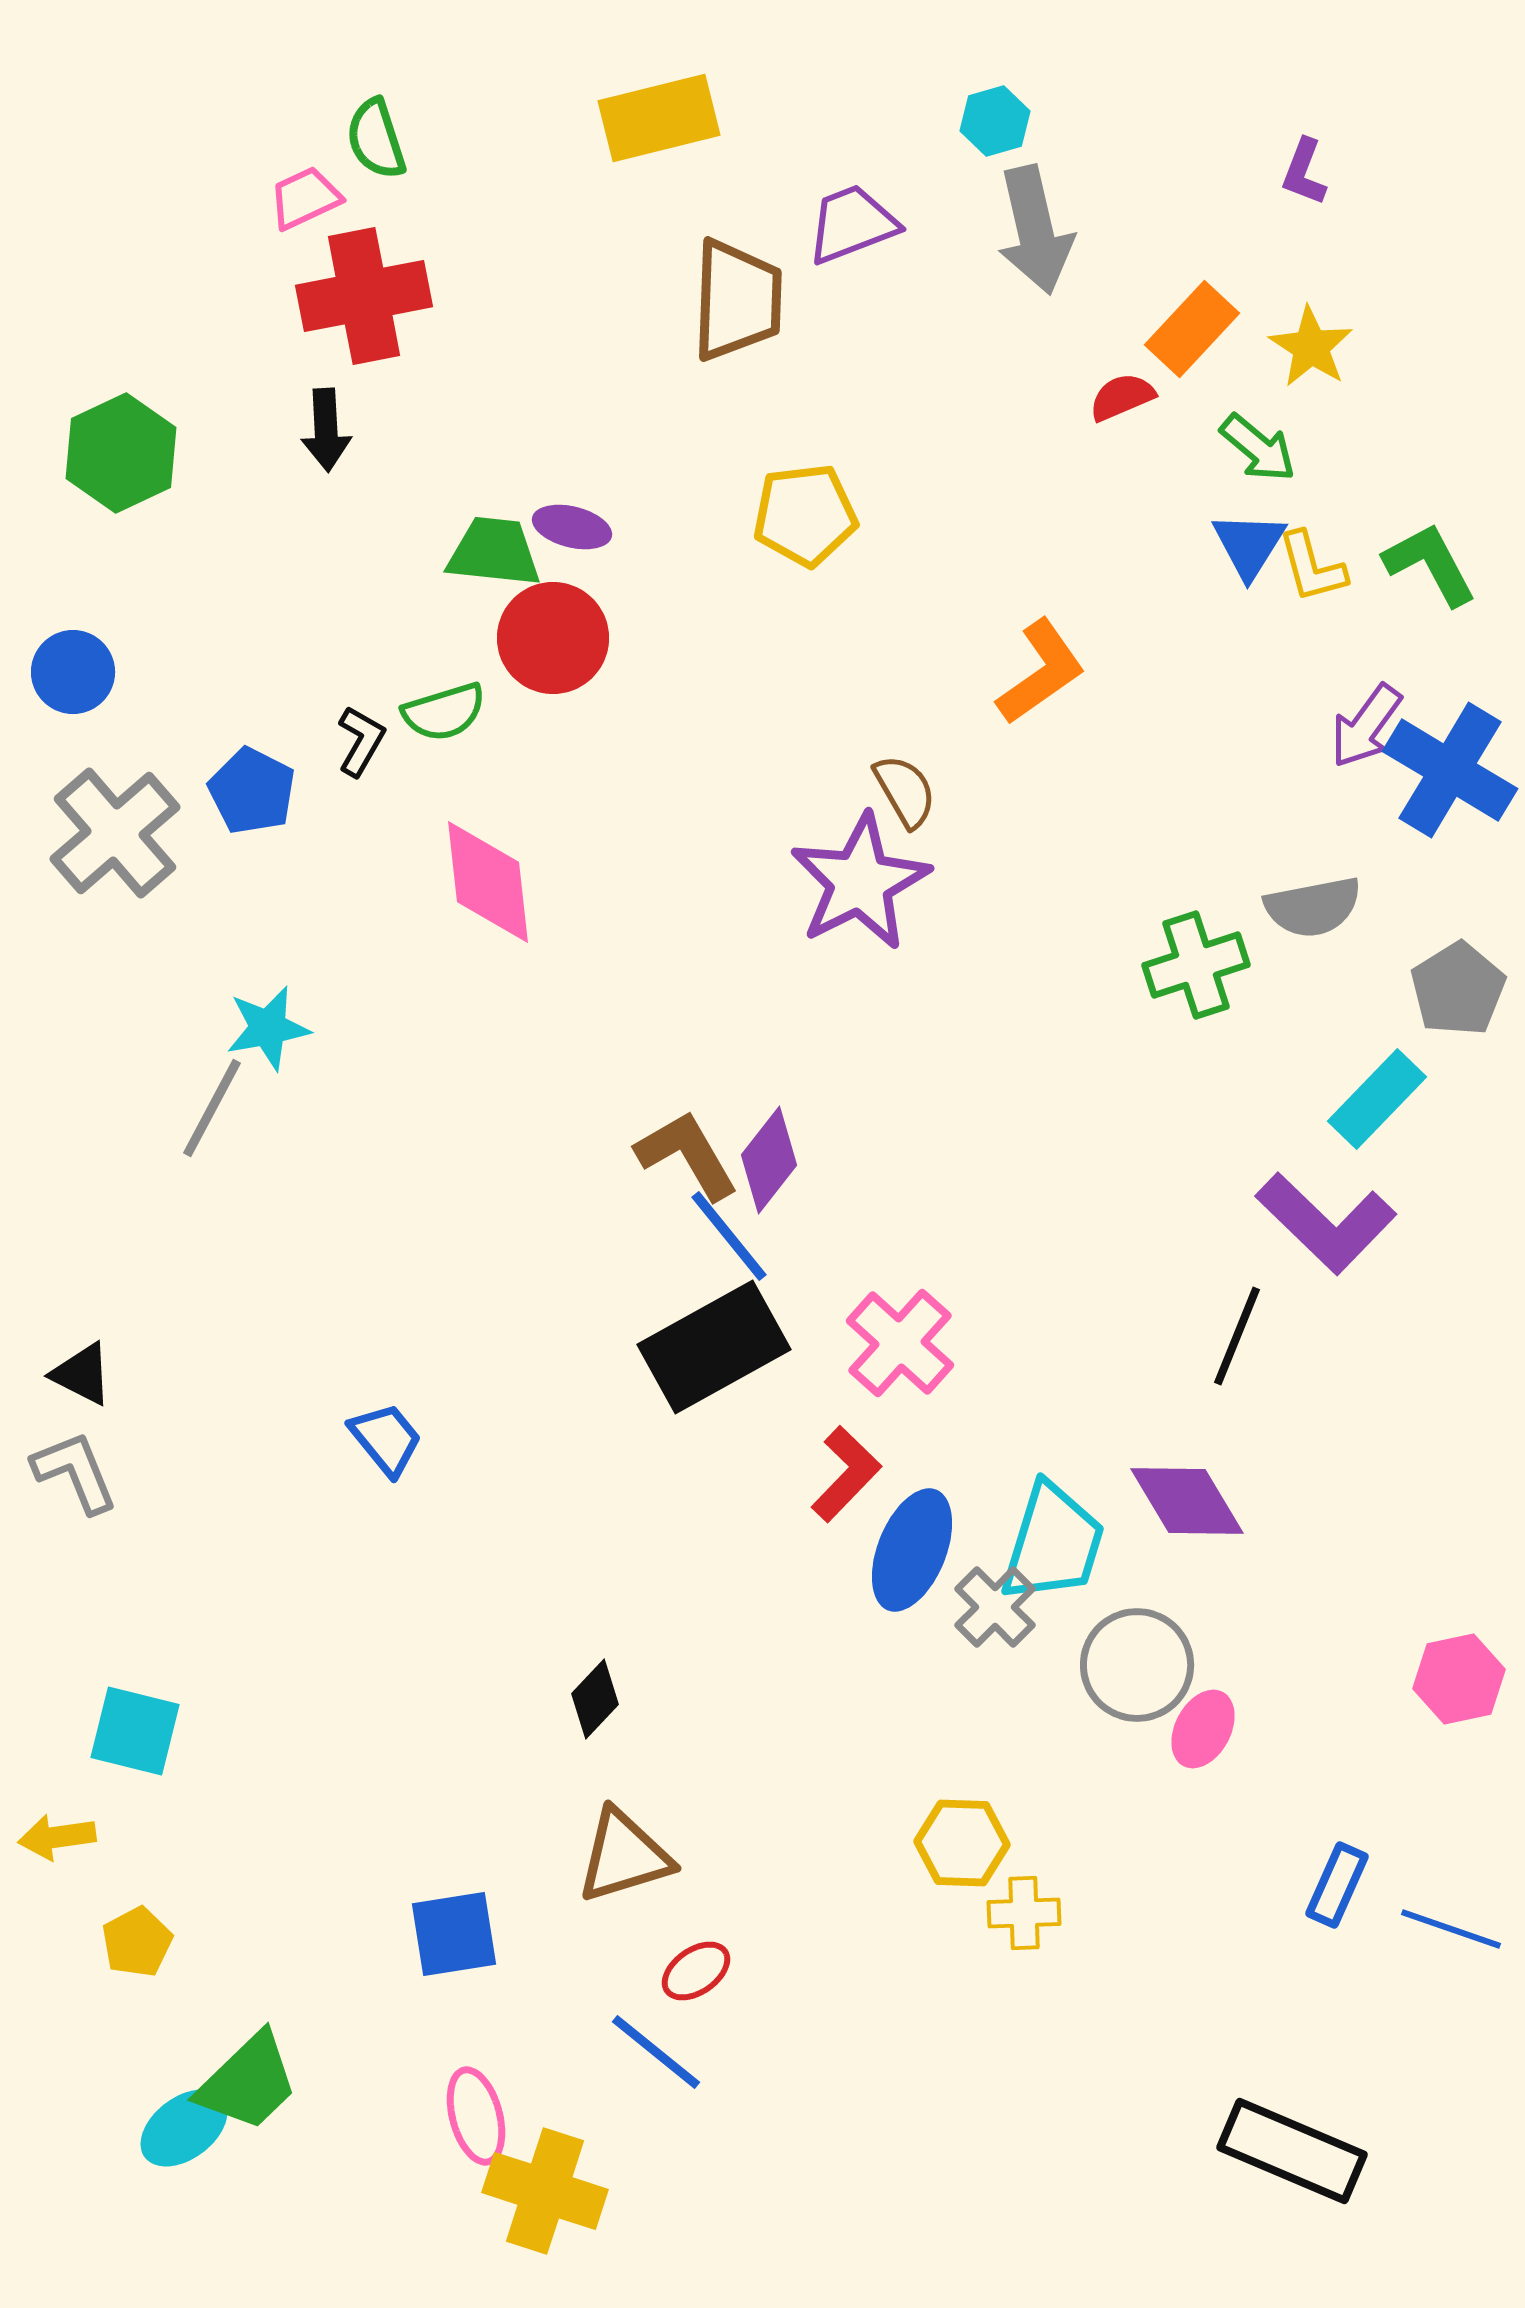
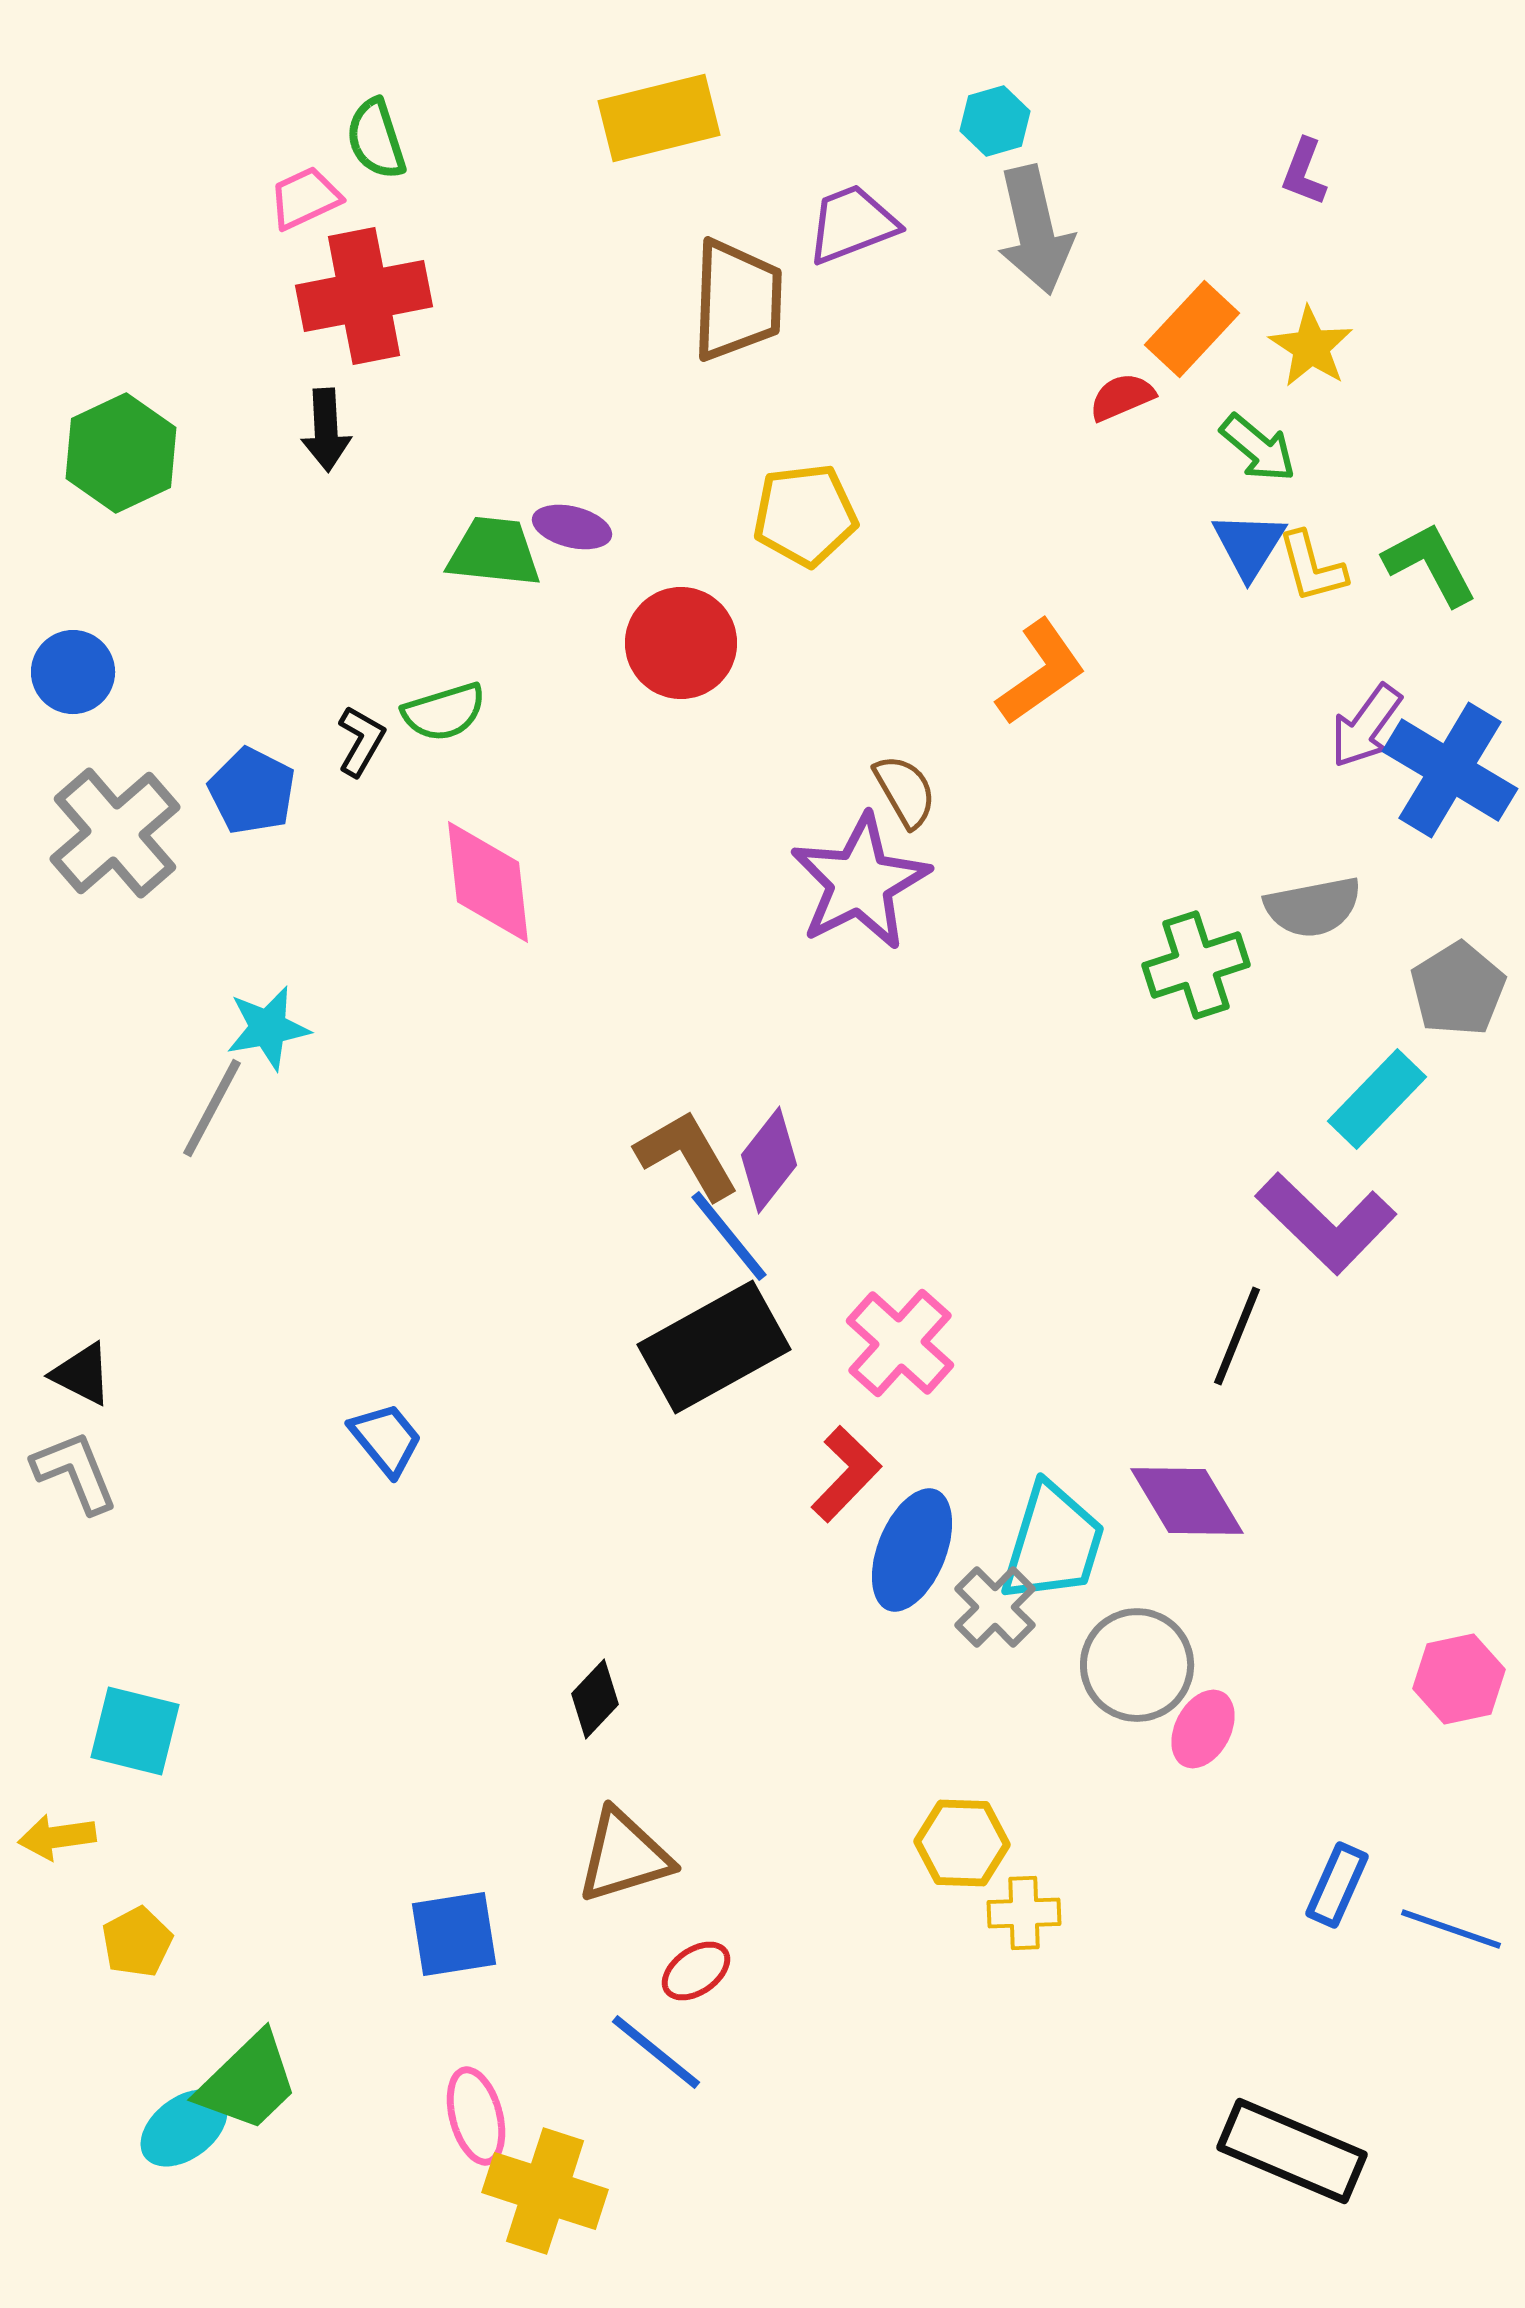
red circle at (553, 638): moved 128 px right, 5 px down
